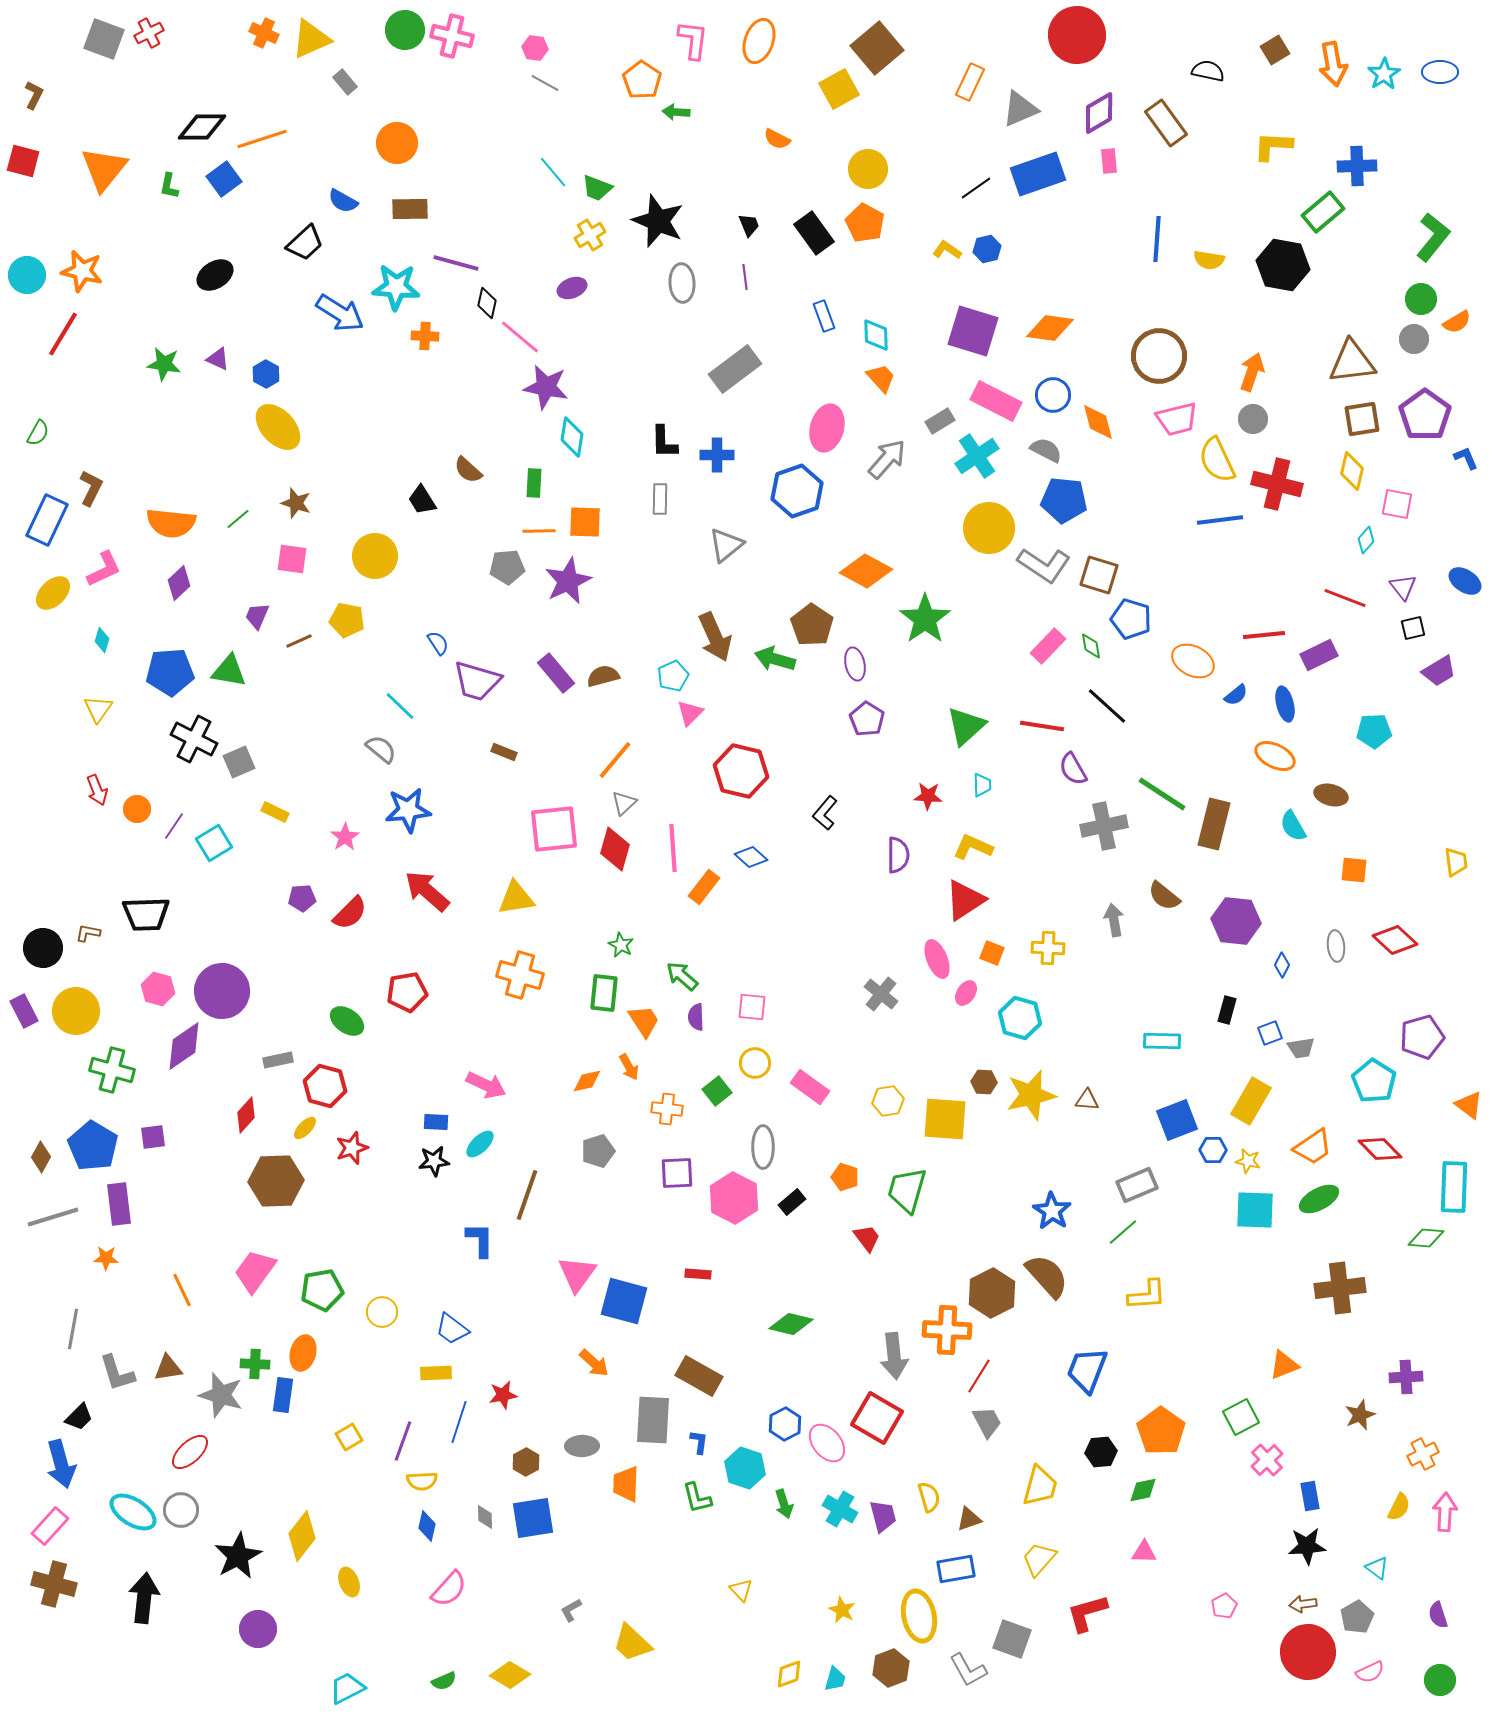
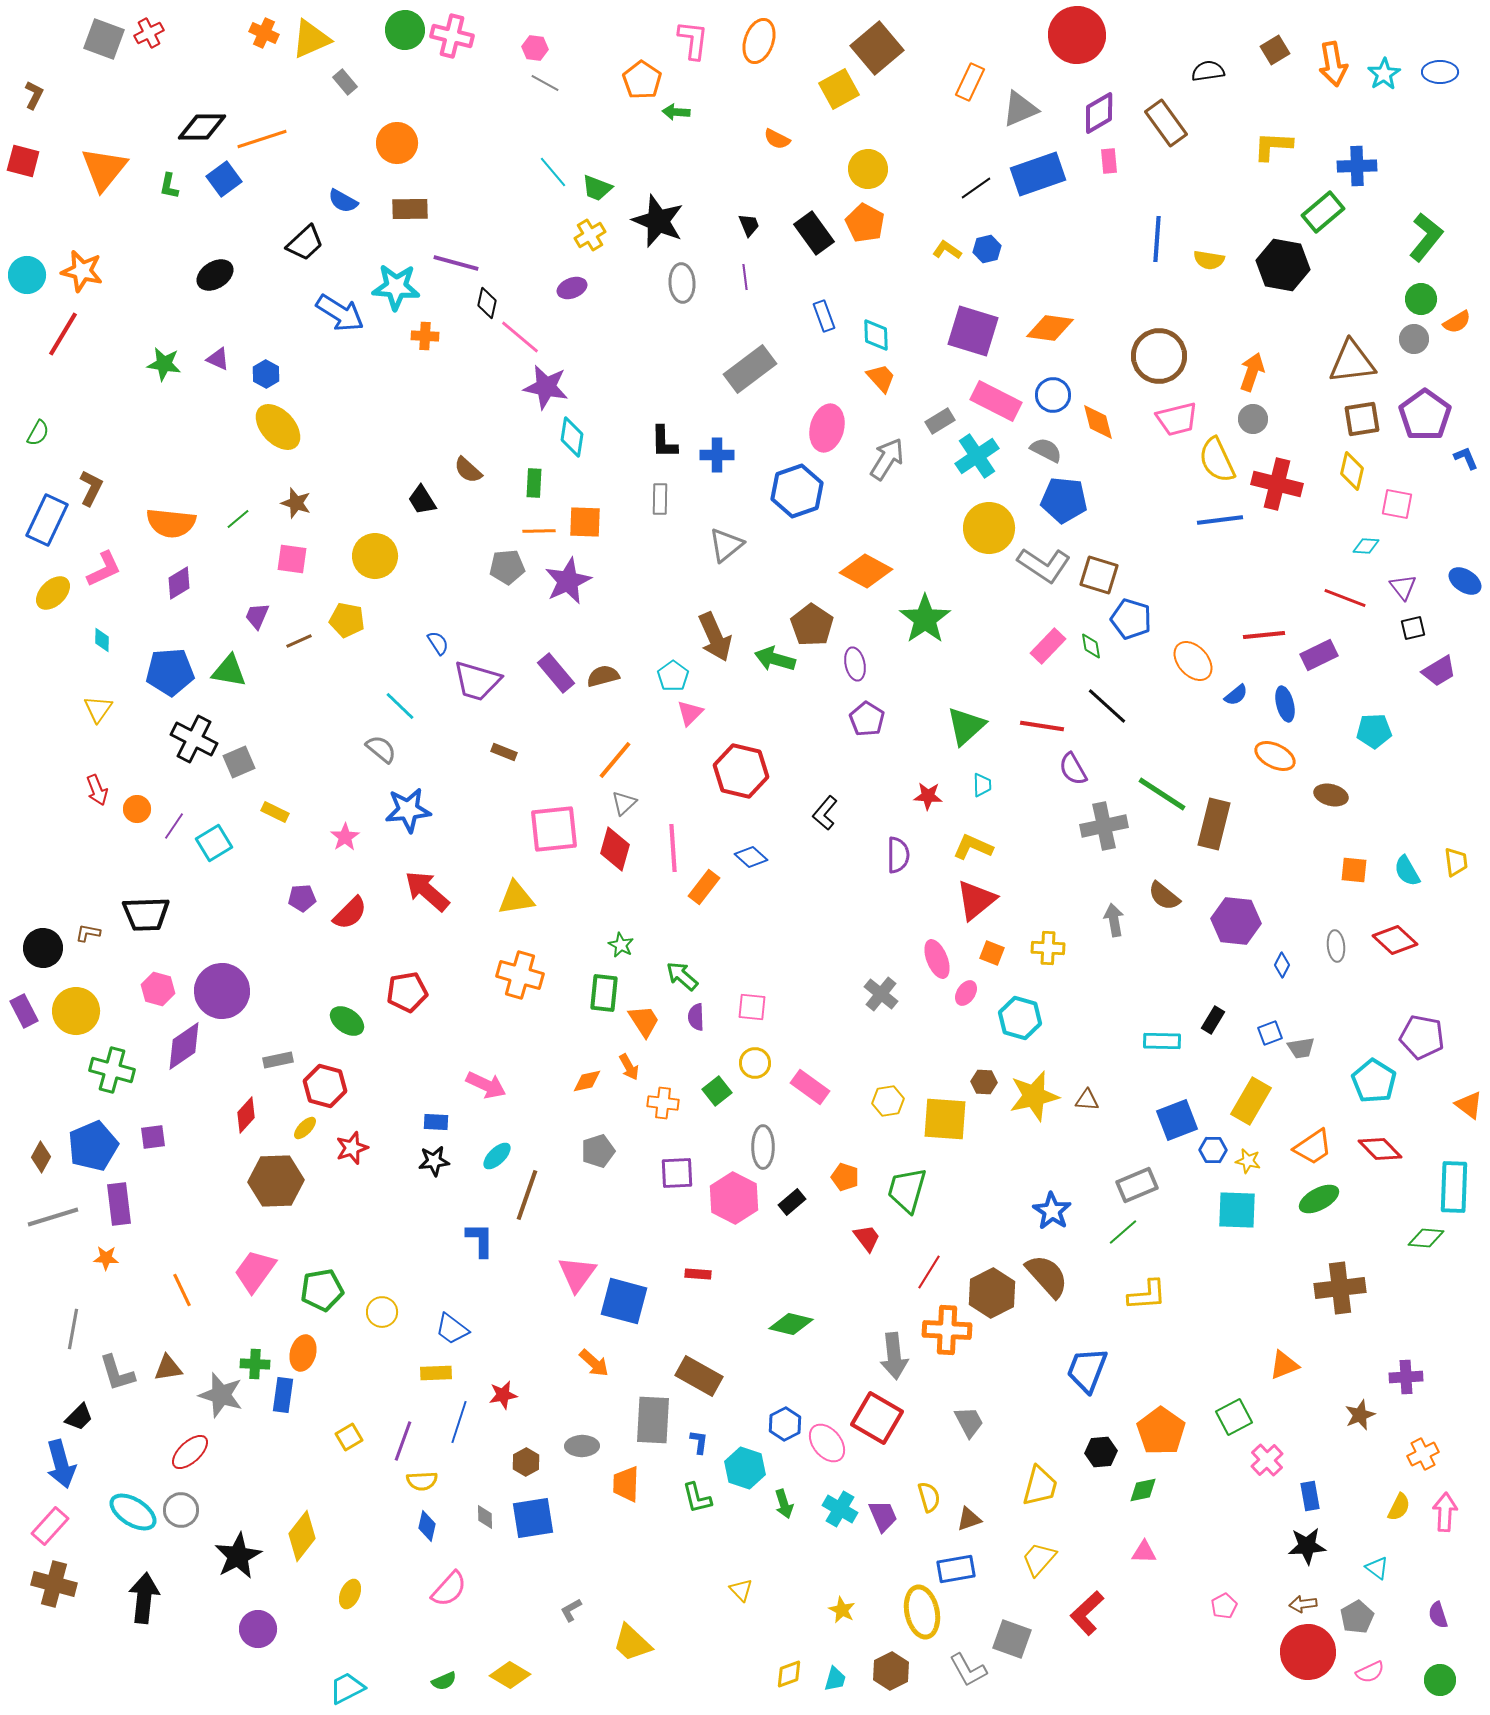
black semicircle at (1208, 71): rotated 20 degrees counterclockwise
green L-shape at (1433, 237): moved 7 px left
gray rectangle at (735, 369): moved 15 px right
gray arrow at (887, 459): rotated 9 degrees counterclockwise
cyan diamond at (1366, 540): moved 6 px down; rotated 52 degrees clockwise
purple diamond at (179, 583): rotated 12 degrees clockwise
cyan diamond at (102, 640): rotated 15 degrees counterclockwise
orange ellipse at (1193, 661): rotated 21 degrees clockwise
cyan pentagon at (673, 676): rotated 12 degrees counterclockwise
cyan semicircle at (1293, 826): moved 114 px right, 45 px down
red triangle at (965, 900): moved 11 px right; rotated 6 degrees counterclockwise
black rectangle at (1227, 1010): moved 14 px left, 10 px down; rotated 16 degrees clockwise
purple pentagon at (1422, 1037): rotated 27 degrees clockwise
yellow star at (1031, 1095): moved 3 px right, 1 px down
orange cross at (667, 1109): moved 4 px left, 6 px up
cyan ellipse at (480, 1144): moved 17 px right, 12 px down
blue pentagon at (93, 1146): rotated 18 degrees clockwise
cyan square at (1255, 1210): moved 18 px left
red line at (979, 1376): moved 50 px left, 104 px up
green square at (1241, 1417): moved 7 px left
gray trapezoid at (987, 1422): moved 18 px left
purple trapezoid at (883, 1516): rotated 8 degrees counterclockwise
yellow ellipse at (349, 1582): moved 1 px right, 12 px down; rotated 44 degrees clockwise
red L-shape at (1087, 1613): rotated 27 degrees counterclockwise
yellow ellipse at (919, 1616): moved 3 px right, 4 px up
brown hexagon at (891, 1668): moved 3 px down; rotated 6 degrees counterclockwise
